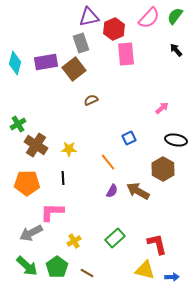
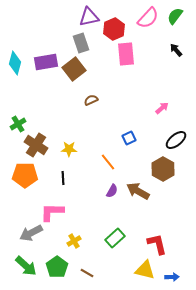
pink semicircle: moved 1 px left
black ellipse: rotated 50 degrees counterclockwise
orange pentagon: moved 2 px left, 8 px up
green arrow: moved 1 px left
